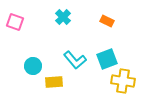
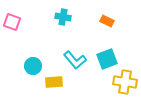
cyan cross: rotated 35 degrees counterclockwise
pink square: moved 3 px left
yellow cross: moved 2 px right, 1 px down
